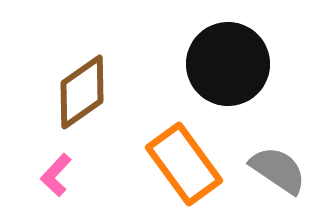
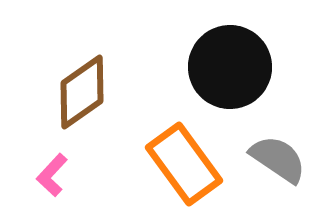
black circle: moved 2 px right, 3 px down
gray semicircle: moved 11 px up
pink L-shape: moved 4 px left
